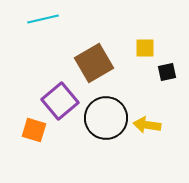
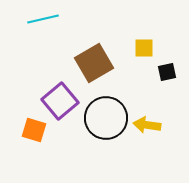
yellow square: moved 1 px left
